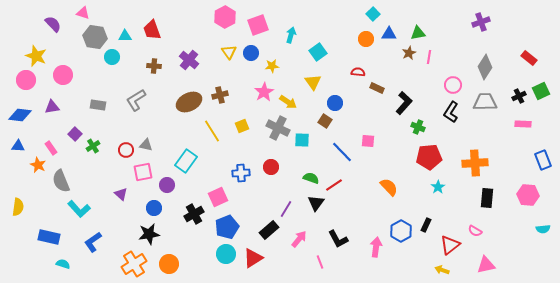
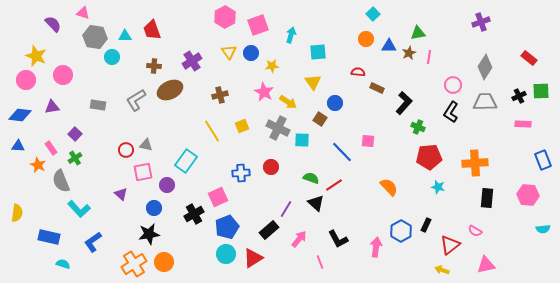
blue triangle at (389, 34): moved 12 px down
cyan square at (318, 52): rotated 30 degrees clockwise
purple cross at (189, 60): moved 3 px right, 1 px down; rotated 18 degrees clockwise
green square at (541, 91): rotated 24 degrees clockwise
pink star at (264, 92): rotated 12 degrees counterclockwise
brown ellipse at (189, 102): moved 19 px left, 12 px up
brown square at (325, 121): moved 5 px left, 2 px up
green cross at (93, 146): moved 18 px left, 12 px down
cyan star at (438, 187): rotated 24 degrees counterclockwise
black triangle at (316, 203): rotated 24 degrees counterclockwise
yellow semicircle at (18, 207): moved 1 px left, 6 px down
orange circle at (169, 264): moved 5 px left, 2 px up
